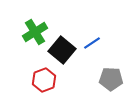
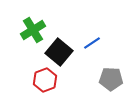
green cross: moved 2 px left, 2 px up
black square: moved 3 px left, 2 px down
red hexagon: moved 1 px right
